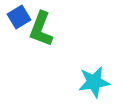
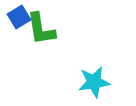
green L-shape: rotated 30 degrees counterclockwise
